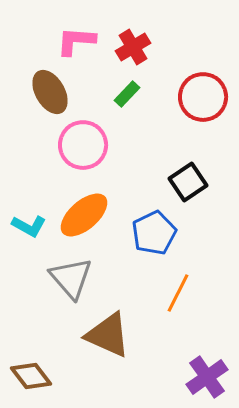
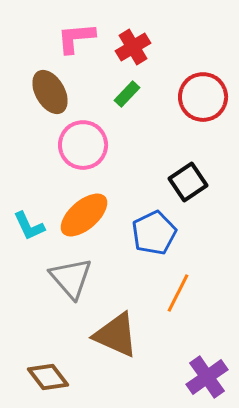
pink L-shape: moved 3 px up; rotated 9 degrees counterclockwise
cyan L-shape: rotated 36 degrees clockwise
brown triangle: moved 8 px right
brown diamond: moved 17 px right, 1 px down
